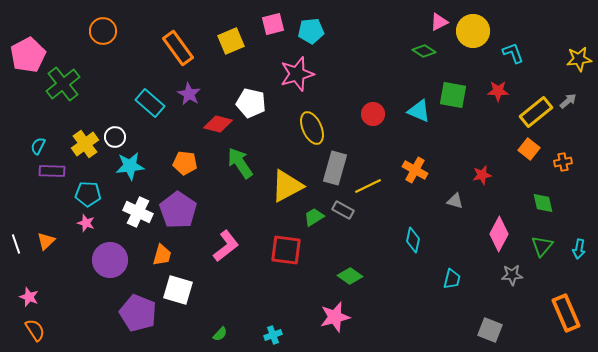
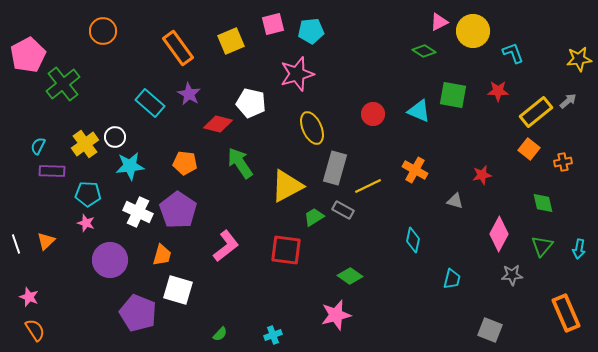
pink star at (335, 317): moved 1 px right, 2 px up
